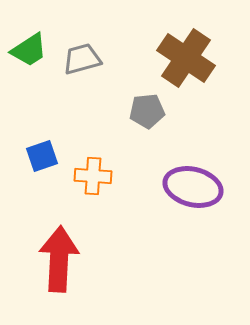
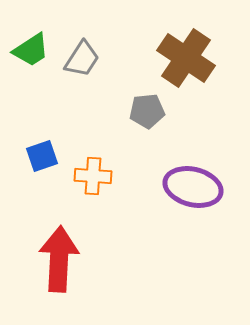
green trapezoid: moved 2 px right
gray trapezoid: rotated 138 degrees clockwise
